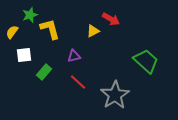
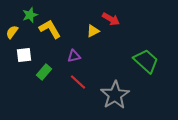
yellow L-shape: rotated 15 degrees counterclockwise
